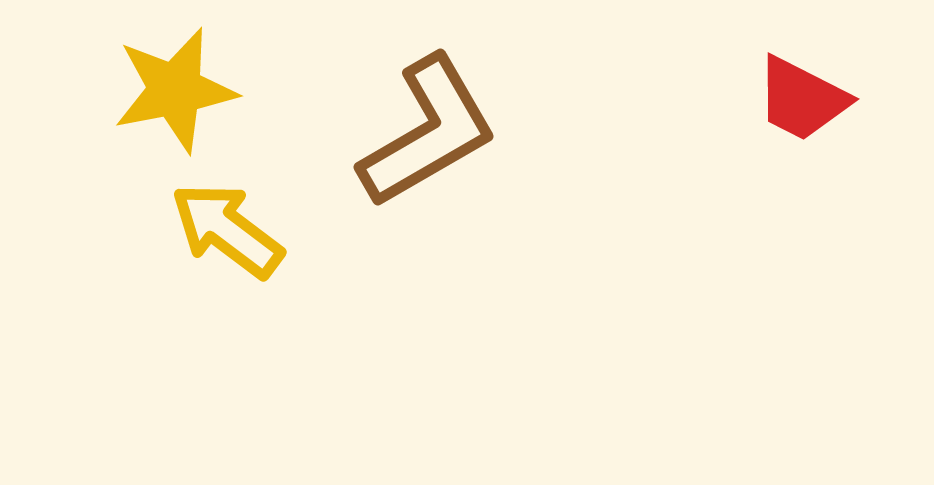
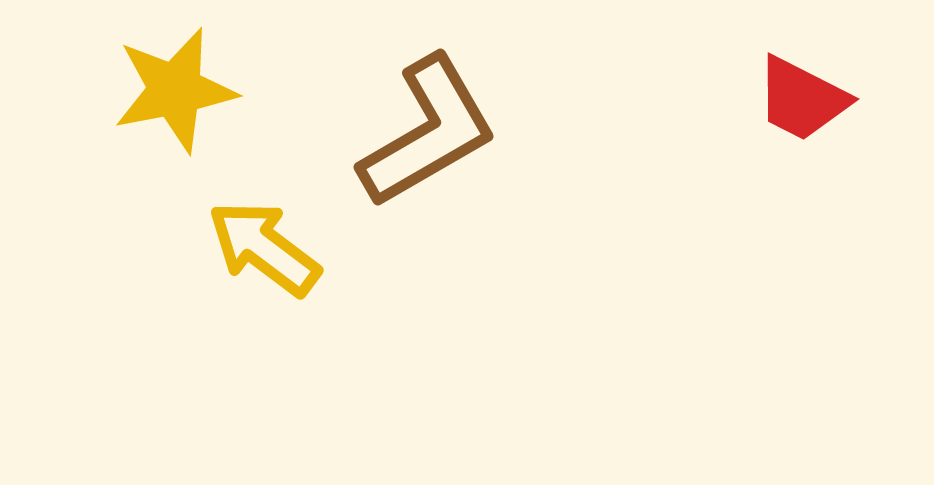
yellow arrow: moved 37 px right, 18 px down
